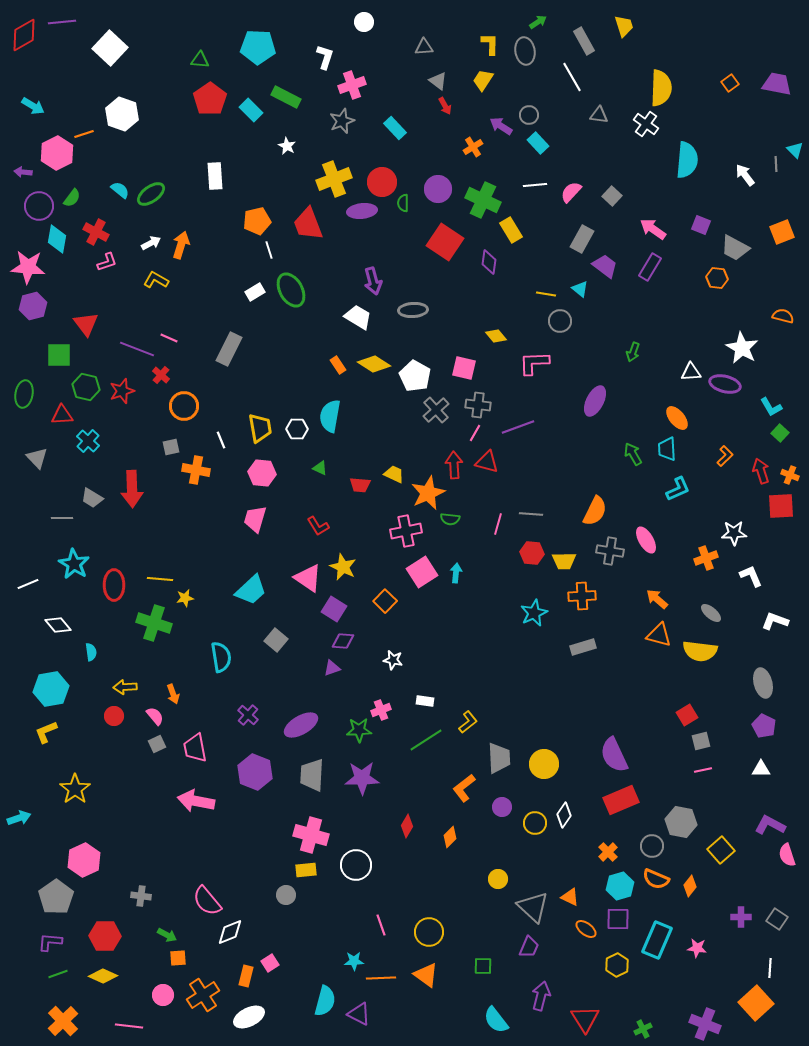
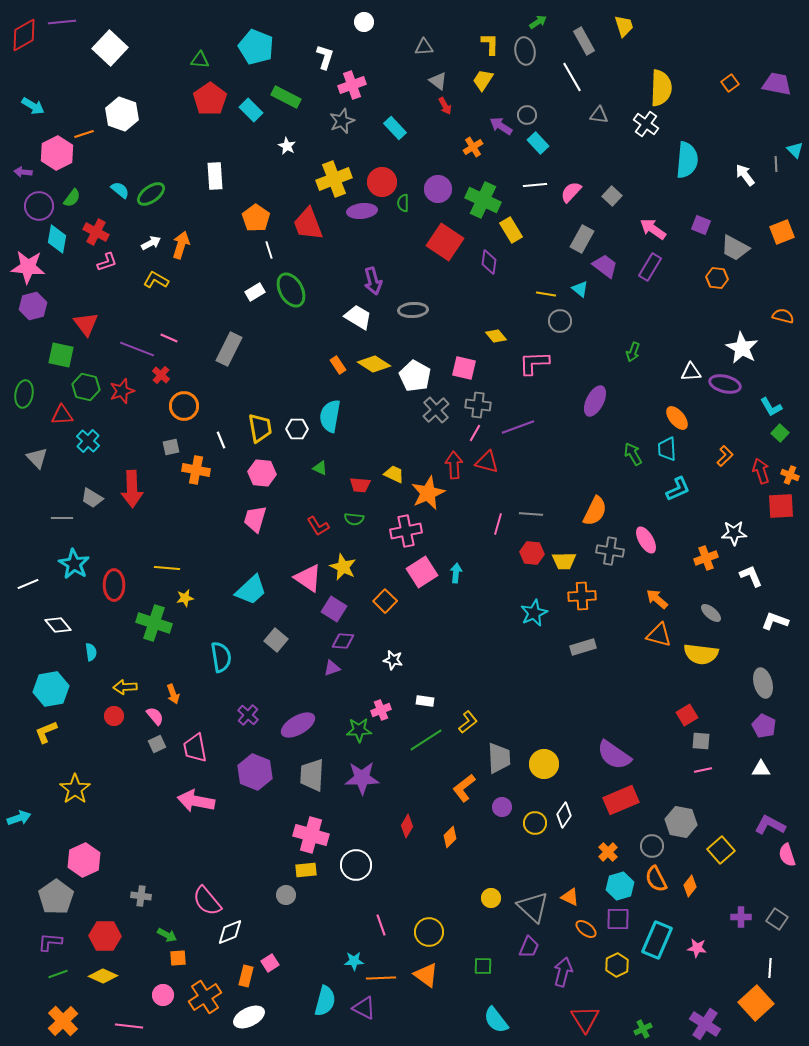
cyan pentagon at (258, 47): moved 2 px left; rotated 20 degrees clockwise
gray circle at (529, 115): moved 2 px left
orange pentagon at (257, 221): moved 1 px left, 3 px up; rotated 24 degrees counterclockwise
green square at (59, 355): moved 2 px right; rotated 12 degrees clockwise
green semicircle at (450, 519): moved 96 px left
yellow line at (160, 579): moved 7 px right, 11 px up
yellow semicircle at (700, 651): moved 1 px right, 3 px down
purple ellipse at (301, 725): moved 3 px left
gray square at (701, 741): rotated 18 degrees clockwise
purple semicircle at (614, 755): rotated 30 degrees counterclockwise
yellow circle at (498, 879): moved 7 px left, 19 px down
orange semicircle at (656, 879): rotated 40 degrees clockwise
orange cross at (203, 995): moved 2 px right, 2 px down
purple arrow at (541, 996): moved 22 px right, 24 px up
purple triangle at (359, 1014): moved 5 px right, 6 px up
purple cross at (705, 1024): rotated 12 degrees clockwise
